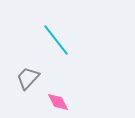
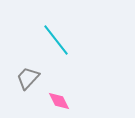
pink diamond: moved 1 px right, 1 px up
